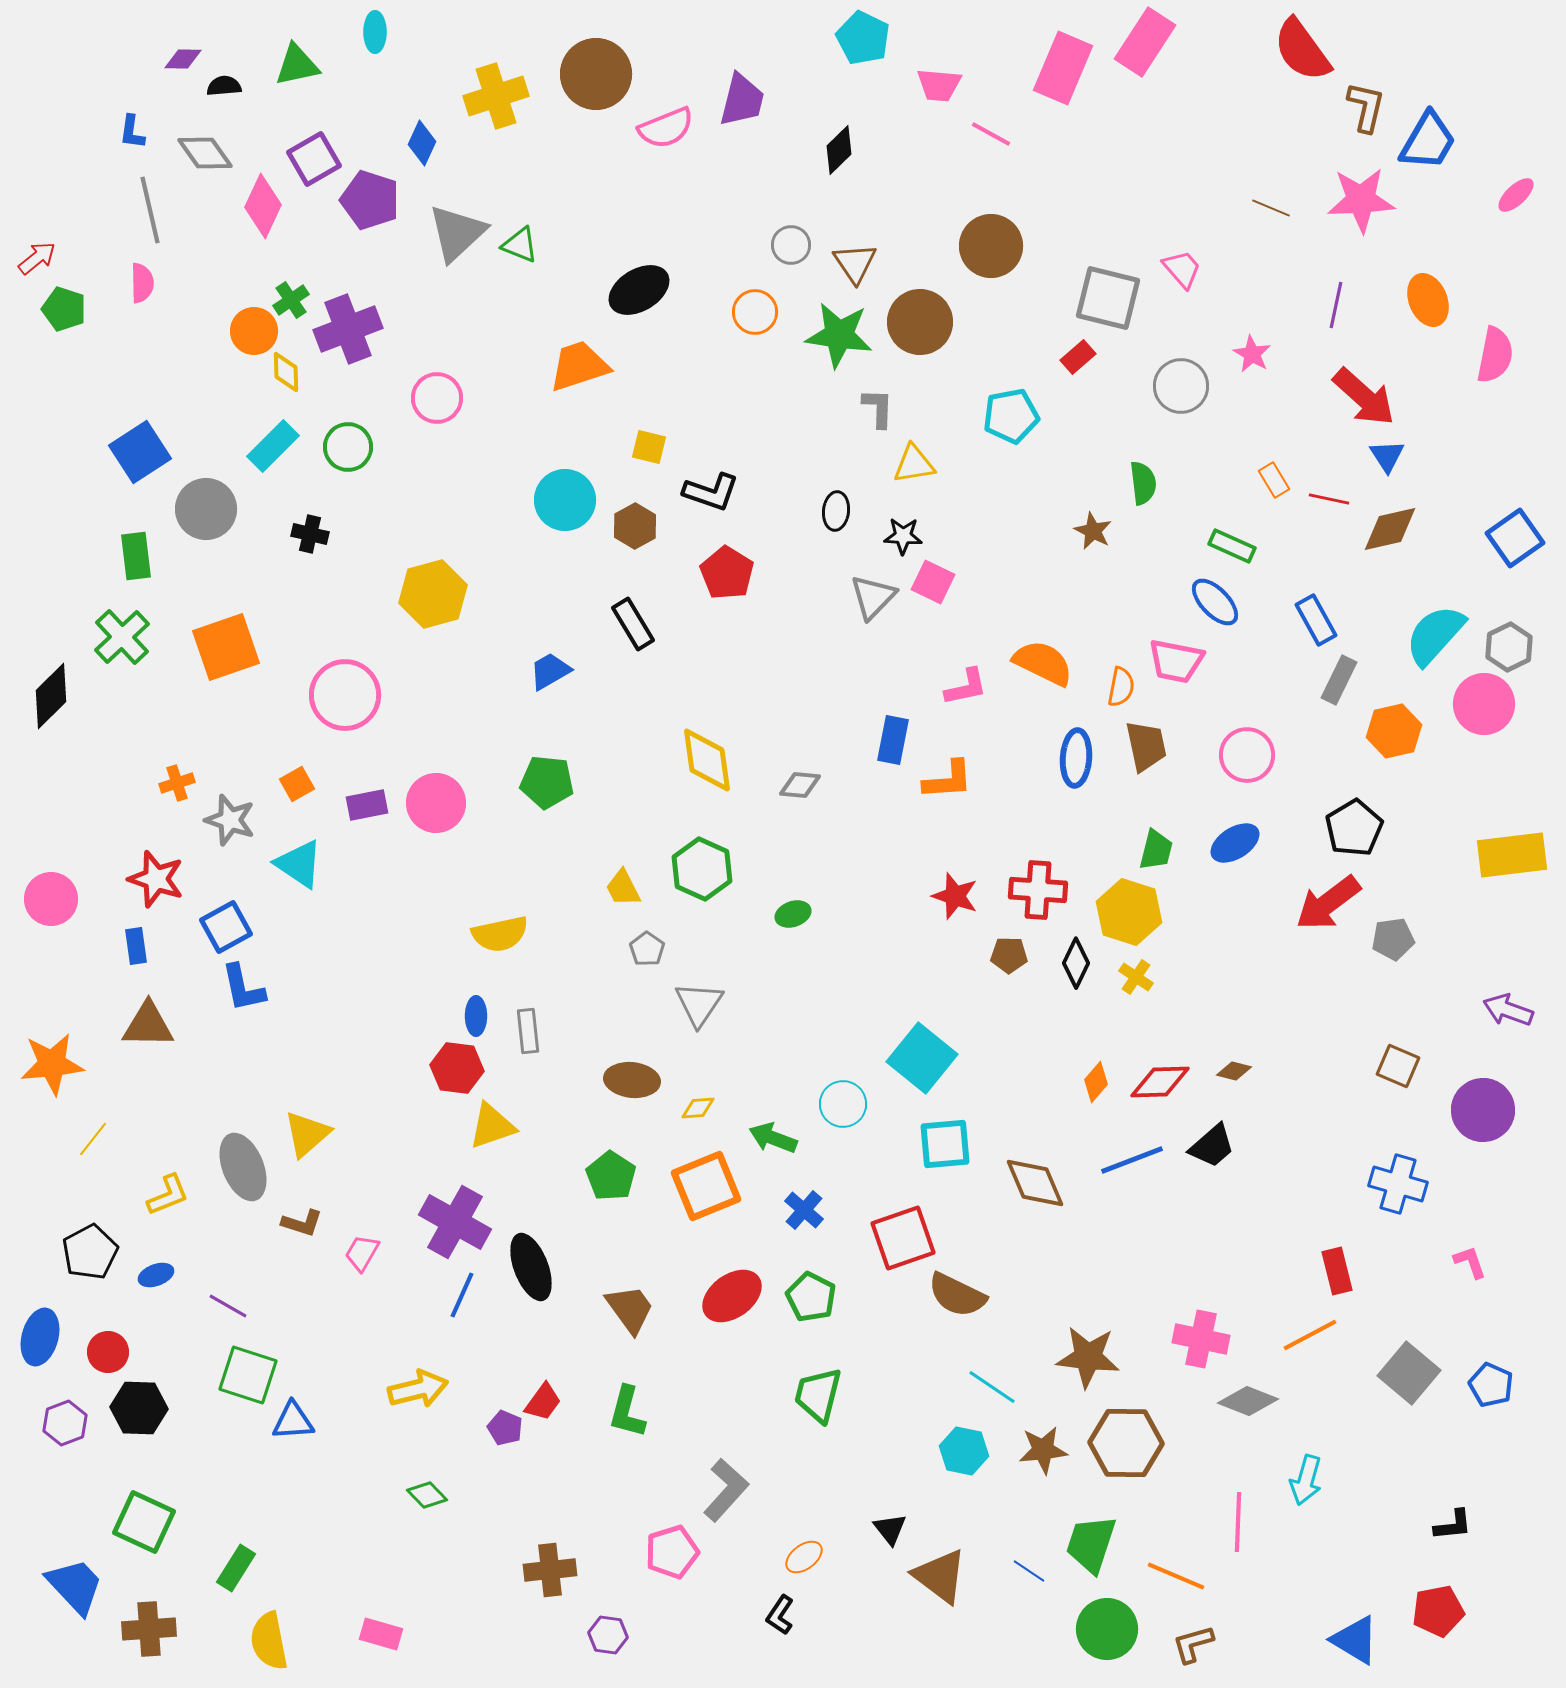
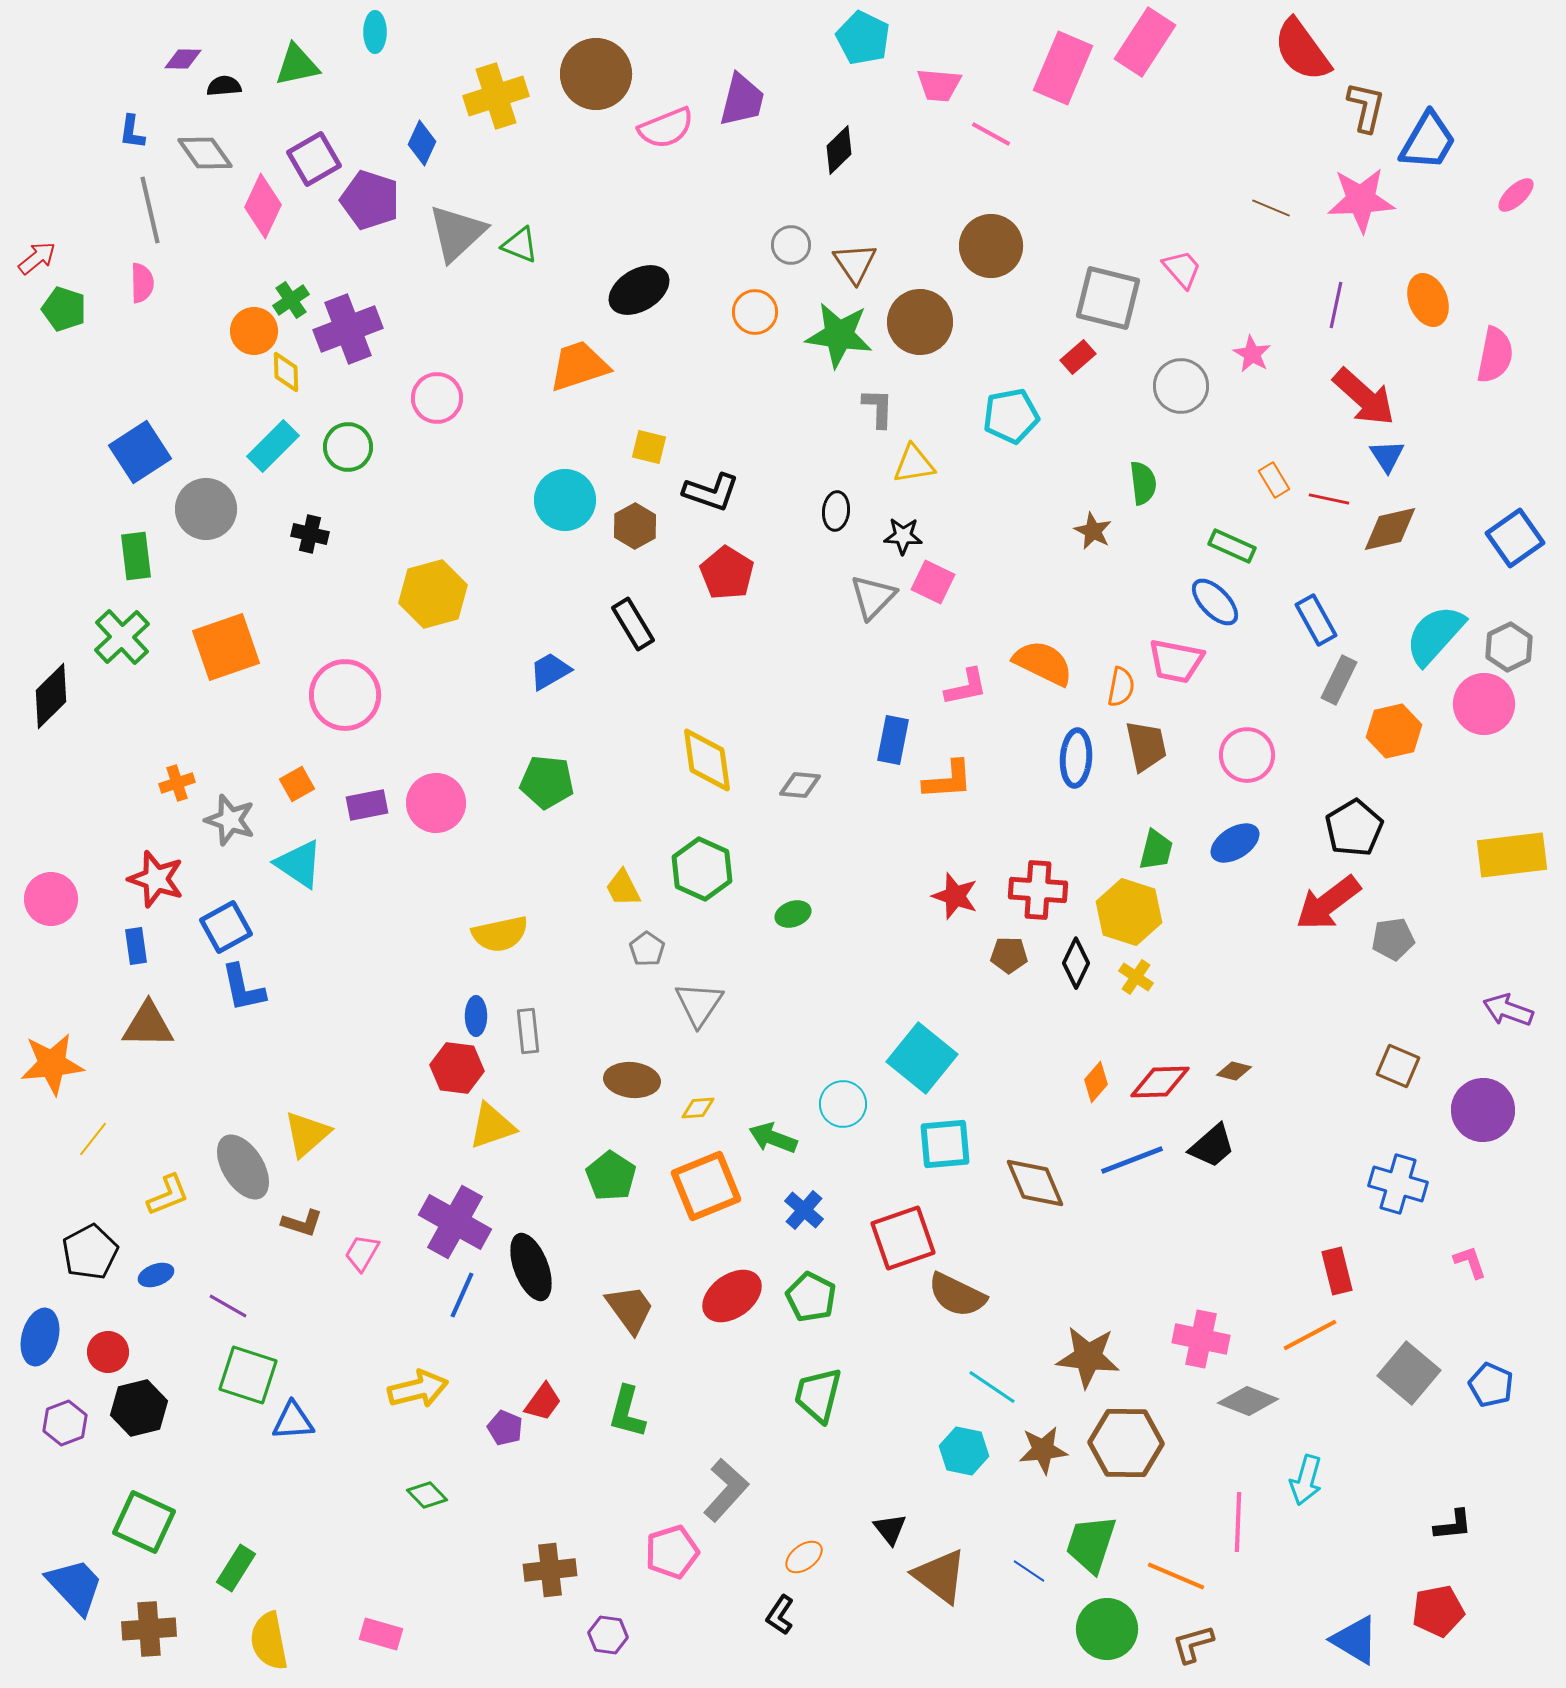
gray ellipse at (243, 1167): rotated 10 degrees counterclockwise
black hexagon at (139, 1408): rotated 16 degrees counterclockwise
